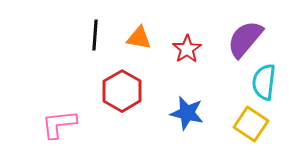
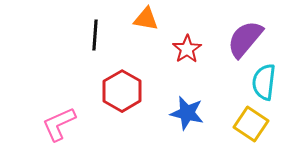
orange triangle: moved 7 px right, 19 px up
pink L-shape: rotated 18 degrees counterclockwise
